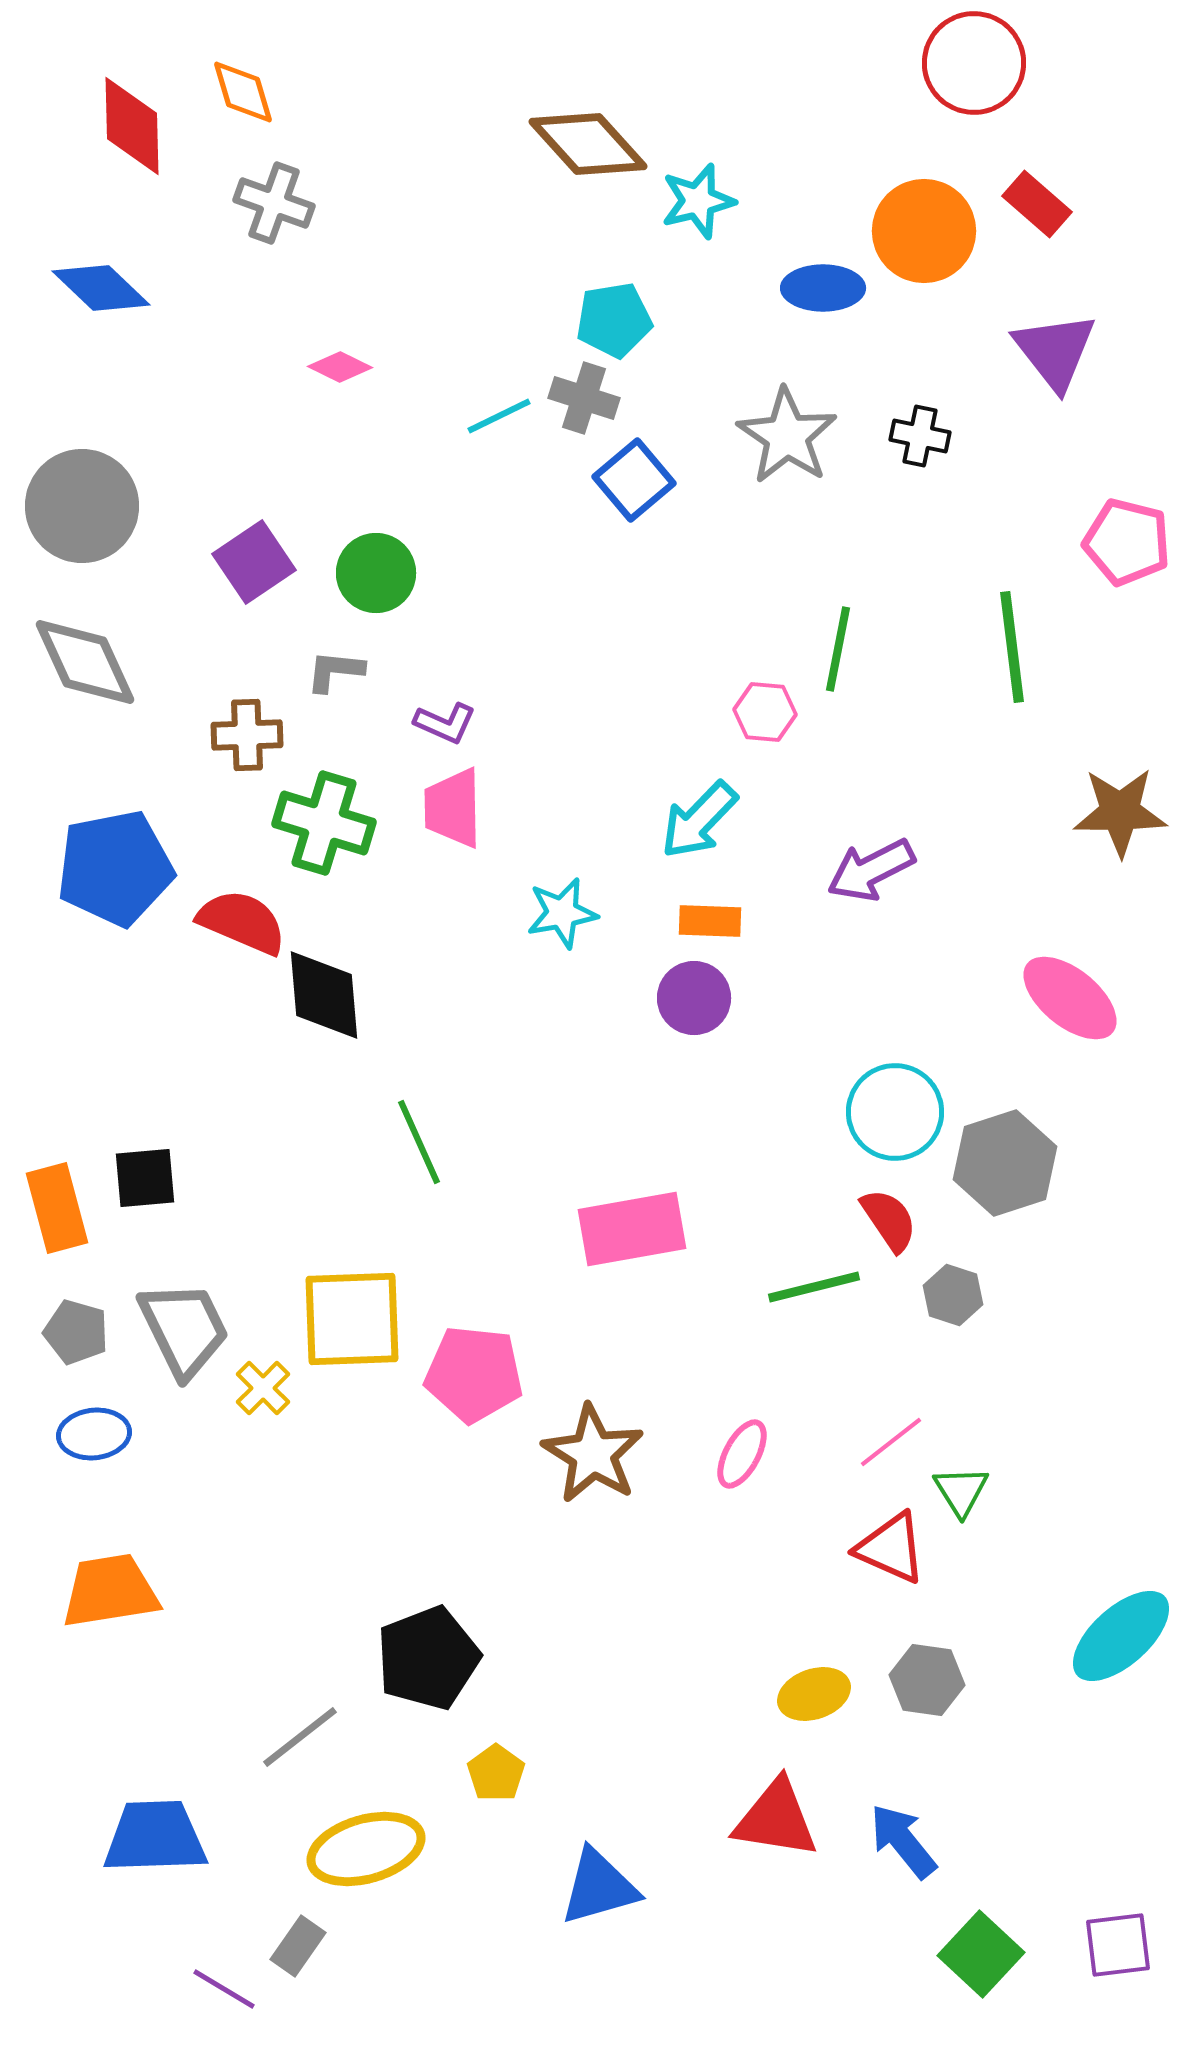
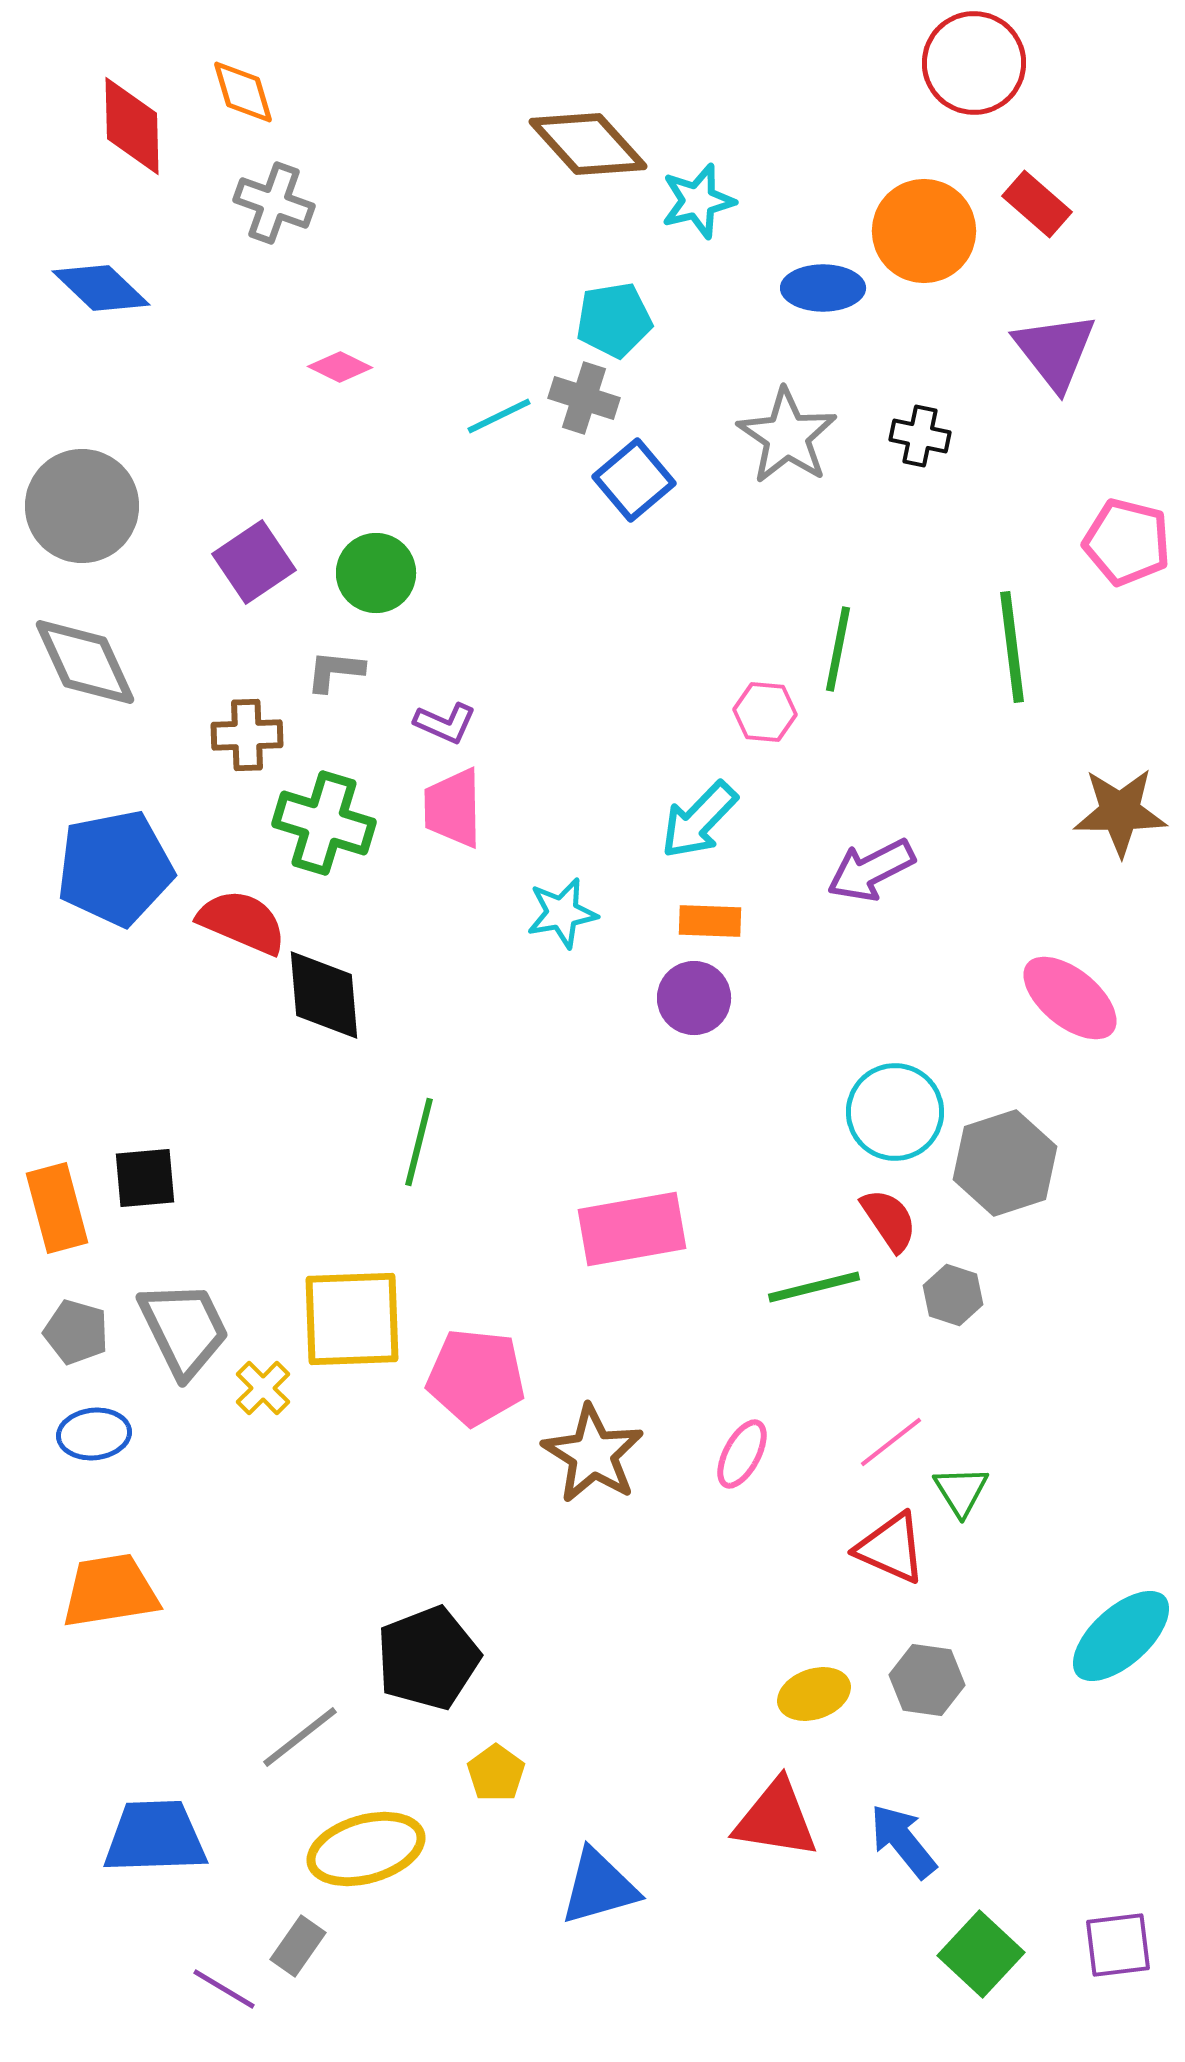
green line at (419, 1142): rotated 38 degrees clockwise
pink pentagon at (474, 1374): moved 2 px right, 3 px down
